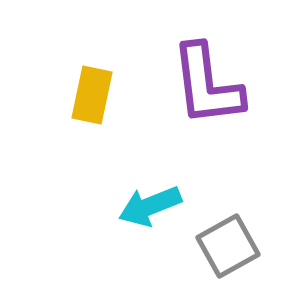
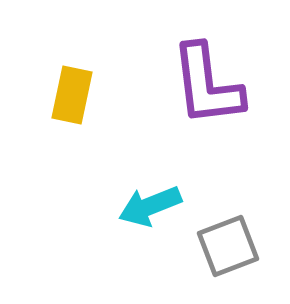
yellow rectangle: moved 20 px left
gray square: rotated 8 degrees clockwise
